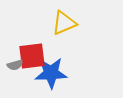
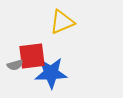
yellow triangle: moved 2 px left, 1 px up
